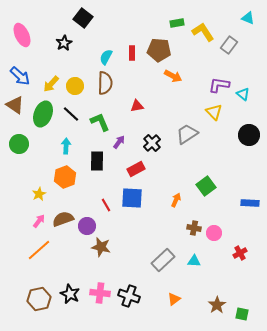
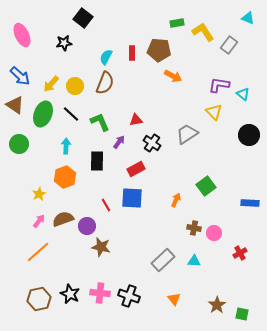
black star at (64, 43): rotated 21 degrees clockwise
brown semicircle at (105, 83): rotated 20 degrees clockwise
red triangle at (137, 106): moved 1 px left, 14 px down
black cross at (152, 143): rotated 12 degrees counterclockwise
orange line at (39, 250): moved 1 px left, 2 px down
orange triangle at (174, 299): rotated 32 degrees counterclockwise
